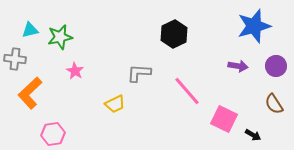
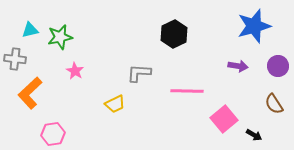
purple circle: moved 2 px right
pink line: rotated 48 degrees counterclockwise
pink square: rotated 24 degrees clockwise
black arrow: moved 1 px right
